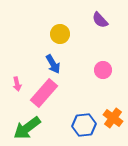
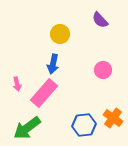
blue arrow: rotated 42 degrees clockwise
